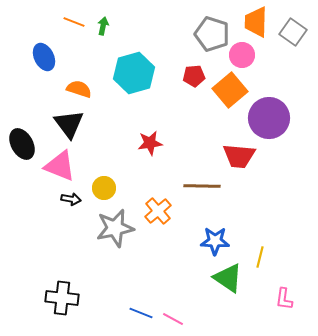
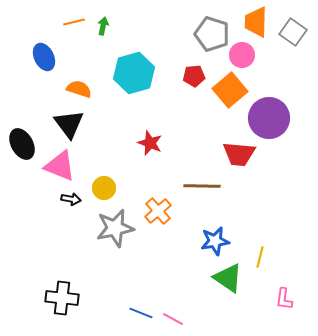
orange line: rotated 35 degrees counterclockwise
red star: rotated 30 degrees clockwise
red trapezoid: moved 2 px up
blue star: rotated 12 degrees counterclockwise
